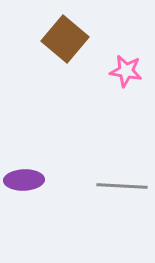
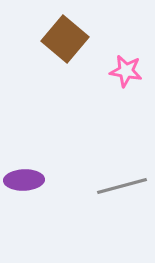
gray line: rotated 18 degrees counterclockwise
